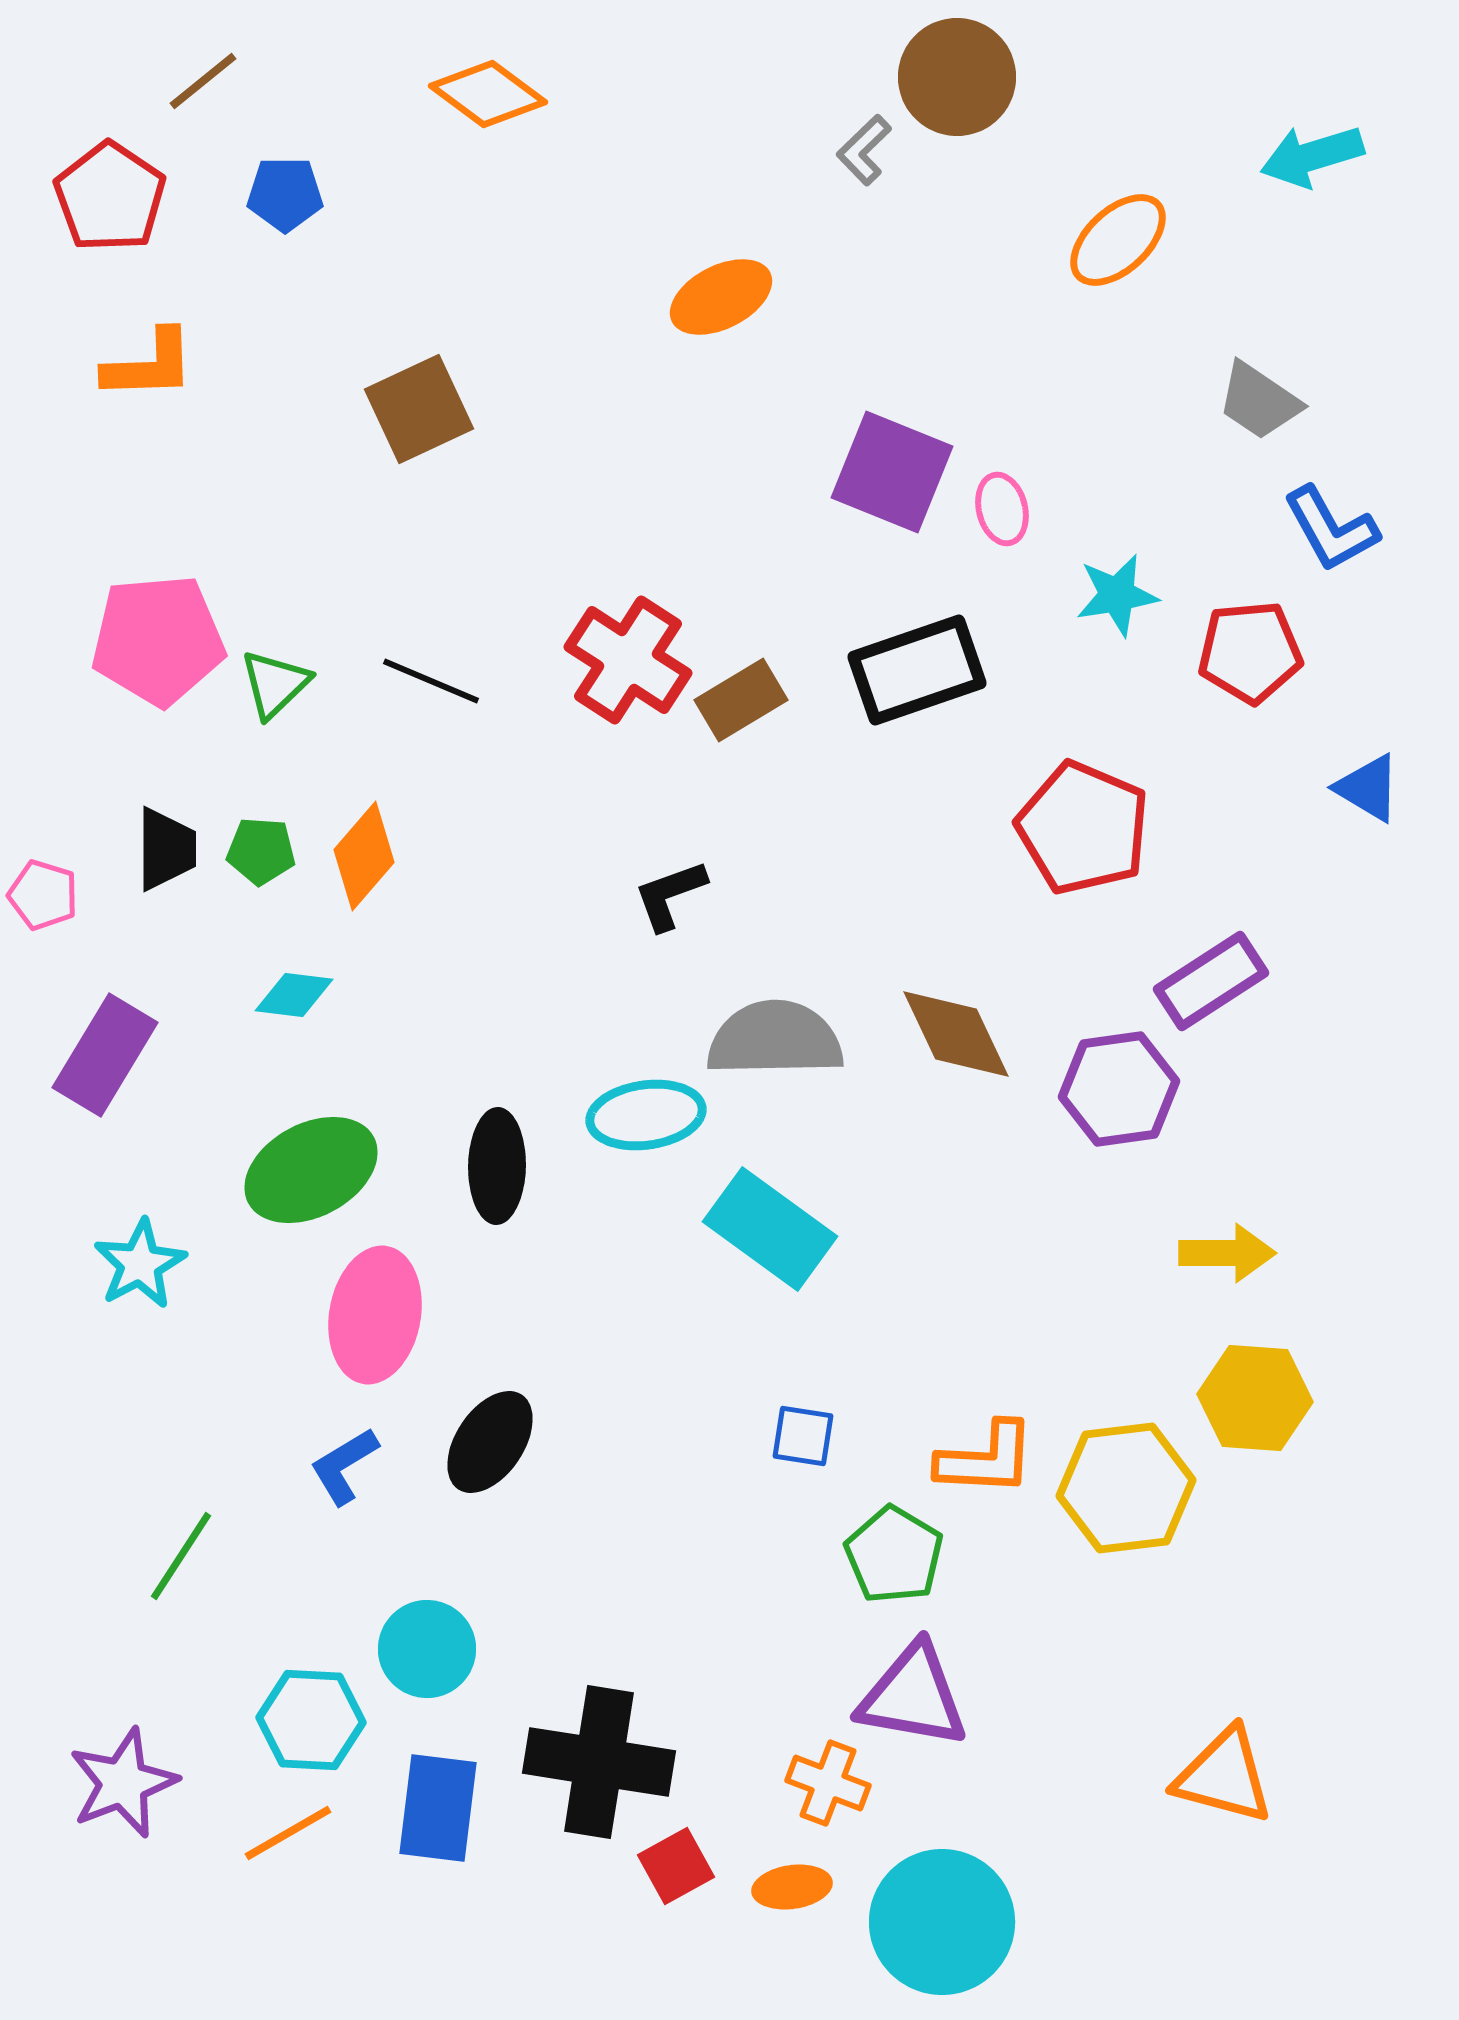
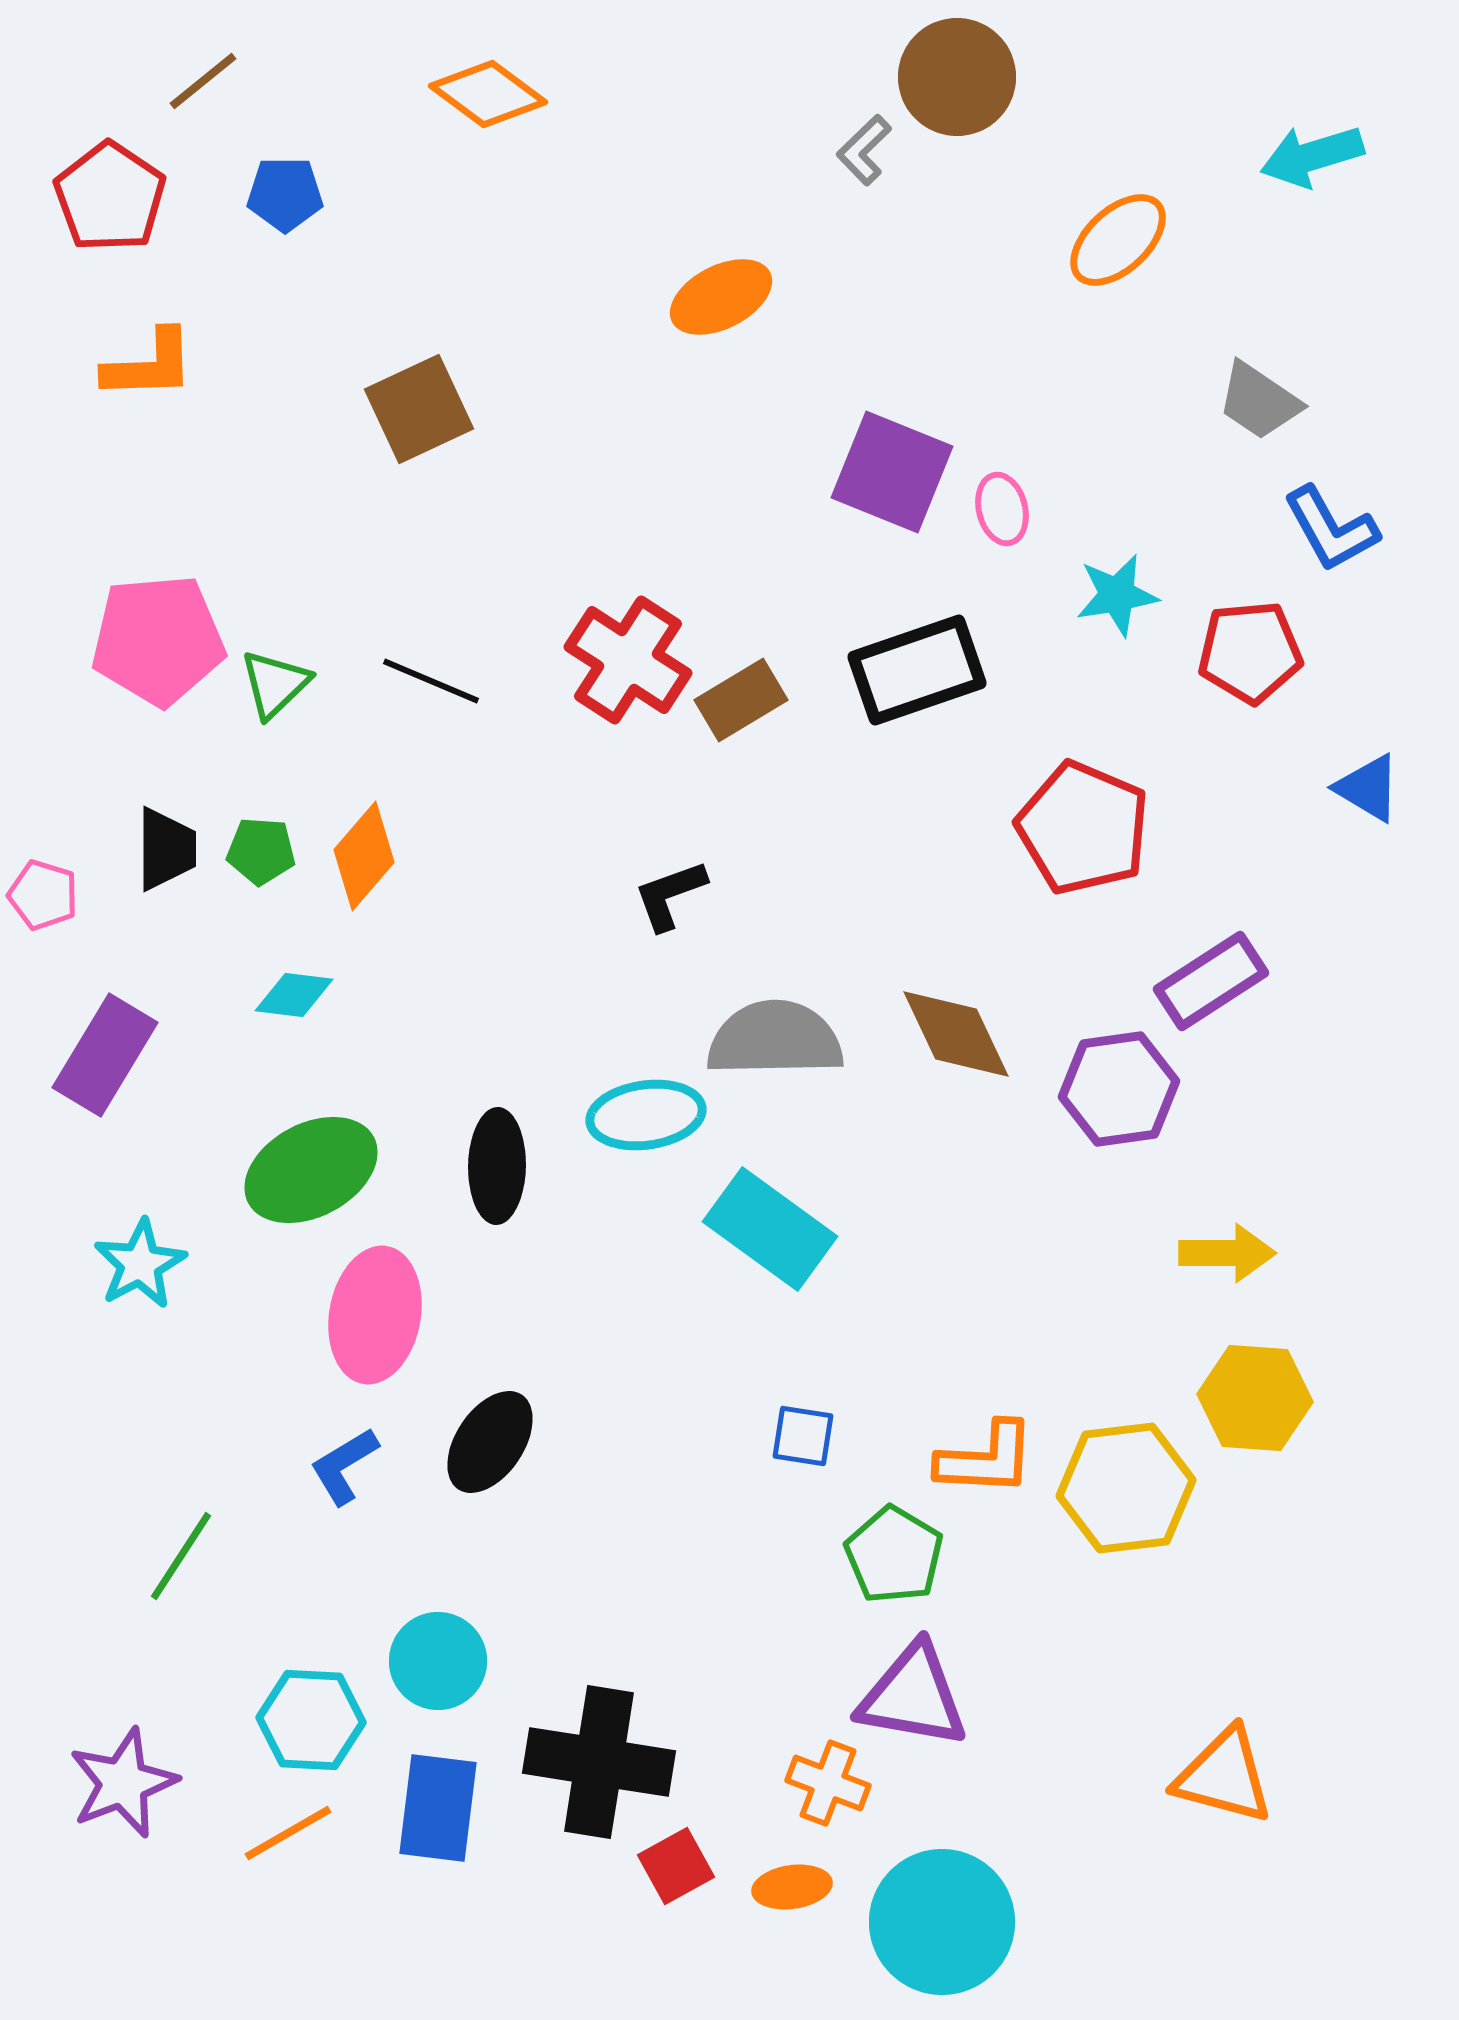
cyan circle at (427, 1649): moved 11 px right, 12 px down
